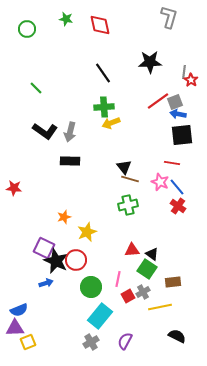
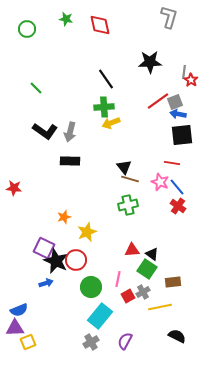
black line at (103, 73): moved 3 px right, 6 px down
